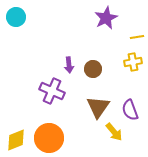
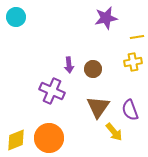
purple star: rotated 15 degrees clockwise
